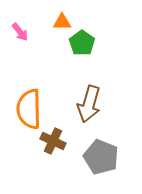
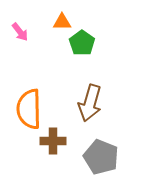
brown arrow: moved 1 px right, 1 px up
brown cross: rotated 25 degrees counterclockwise
